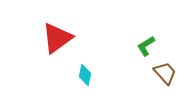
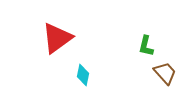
green L-shape: rotated 45 degrees counterclockwise
cyan diamond: moved 2 px left
